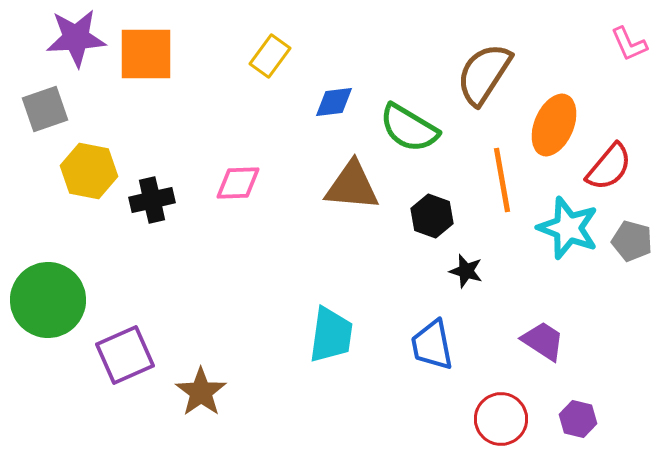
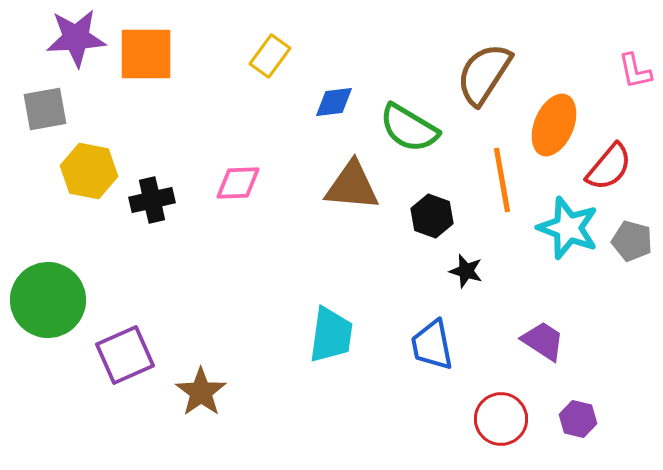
pink L-shape: moved 6 px right, 27 px down; rotated 12 degrees clockwise
gray square: rotated 9 degrees clockwise
